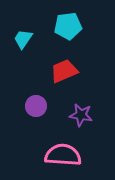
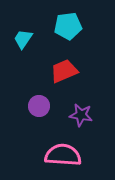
purple circle: moved 3 px right
